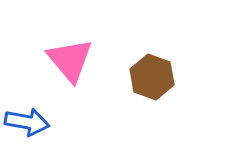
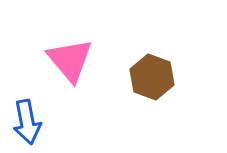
blue arrow: rotated 69 degrees clockwise
